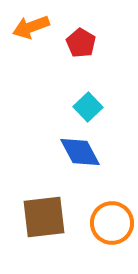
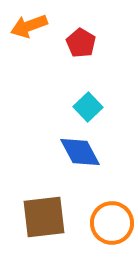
orange arrow: moved 2 px left, 1 px up
